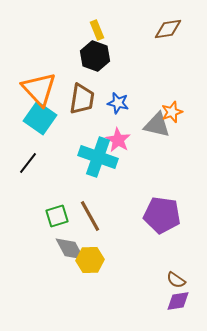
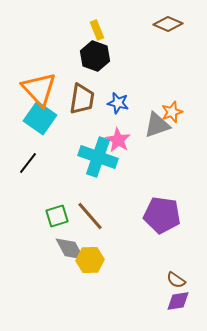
brown diamond: moved 5 px up; rotated 32 degrees clockwise
gray triangle: rotated 32 degrees counterclockwise
brown line: rotated 12 degrees counterclockwise
